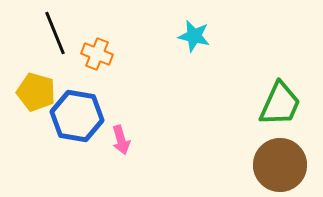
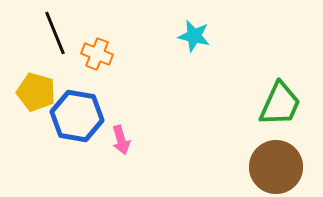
brown circle: moved 4 px left, 2 px down
